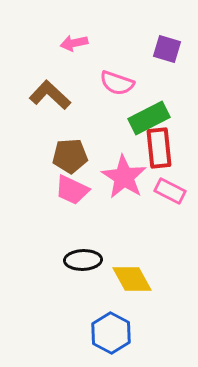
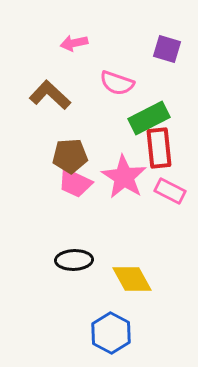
pink trapezoid: moved 3 px right, 7 px up
black ellipse: moved 9 px left
